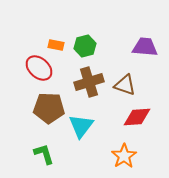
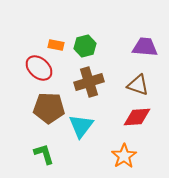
brown triangle: moved 13 px right
